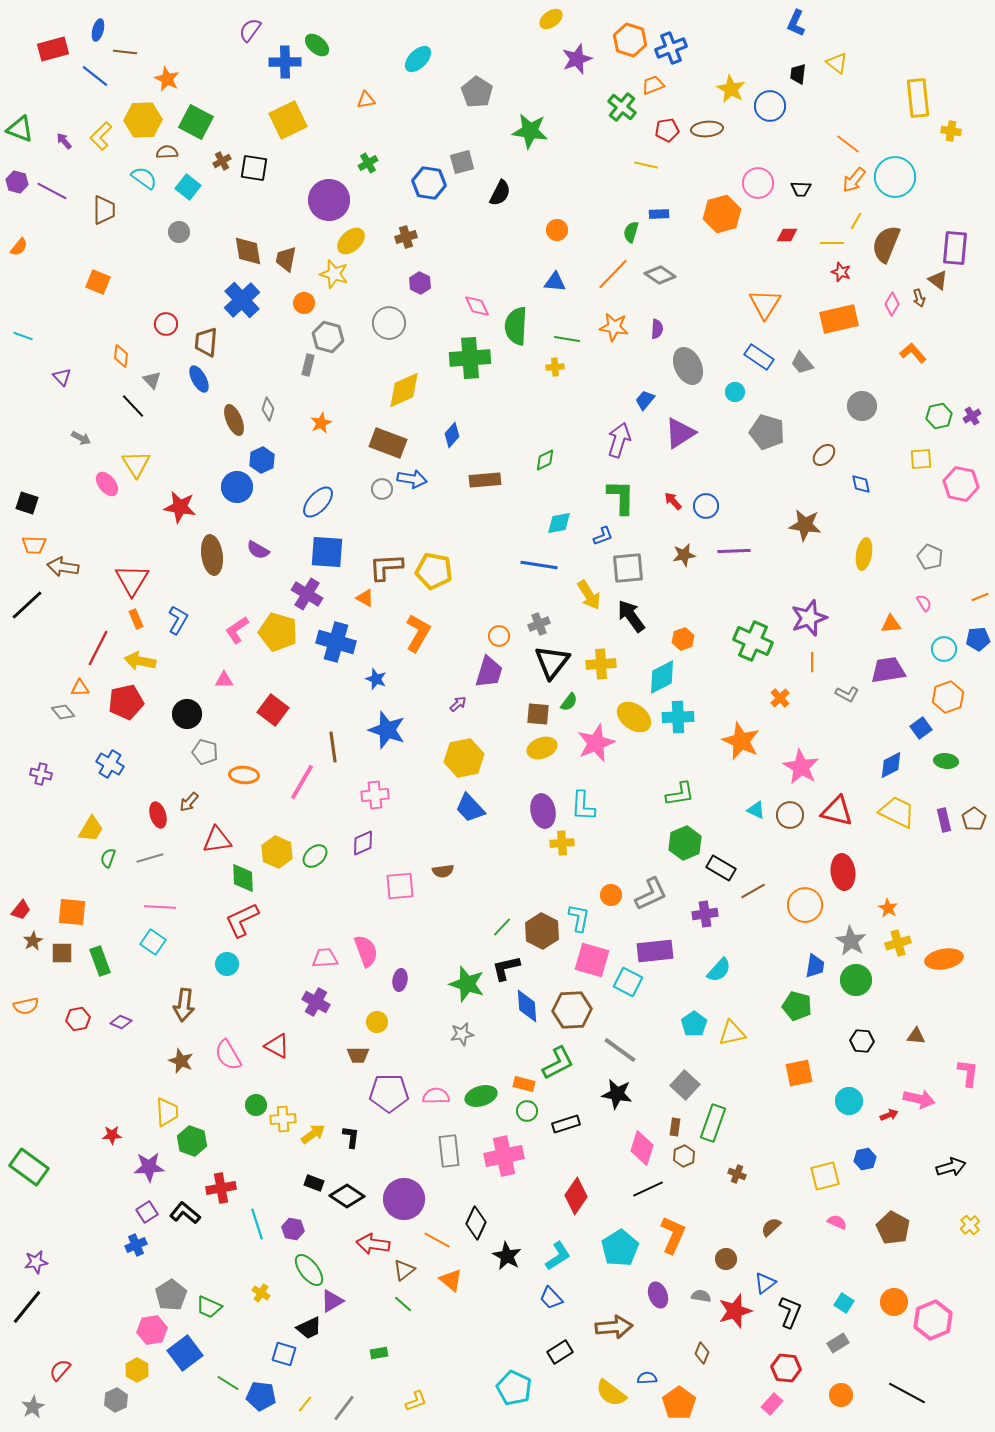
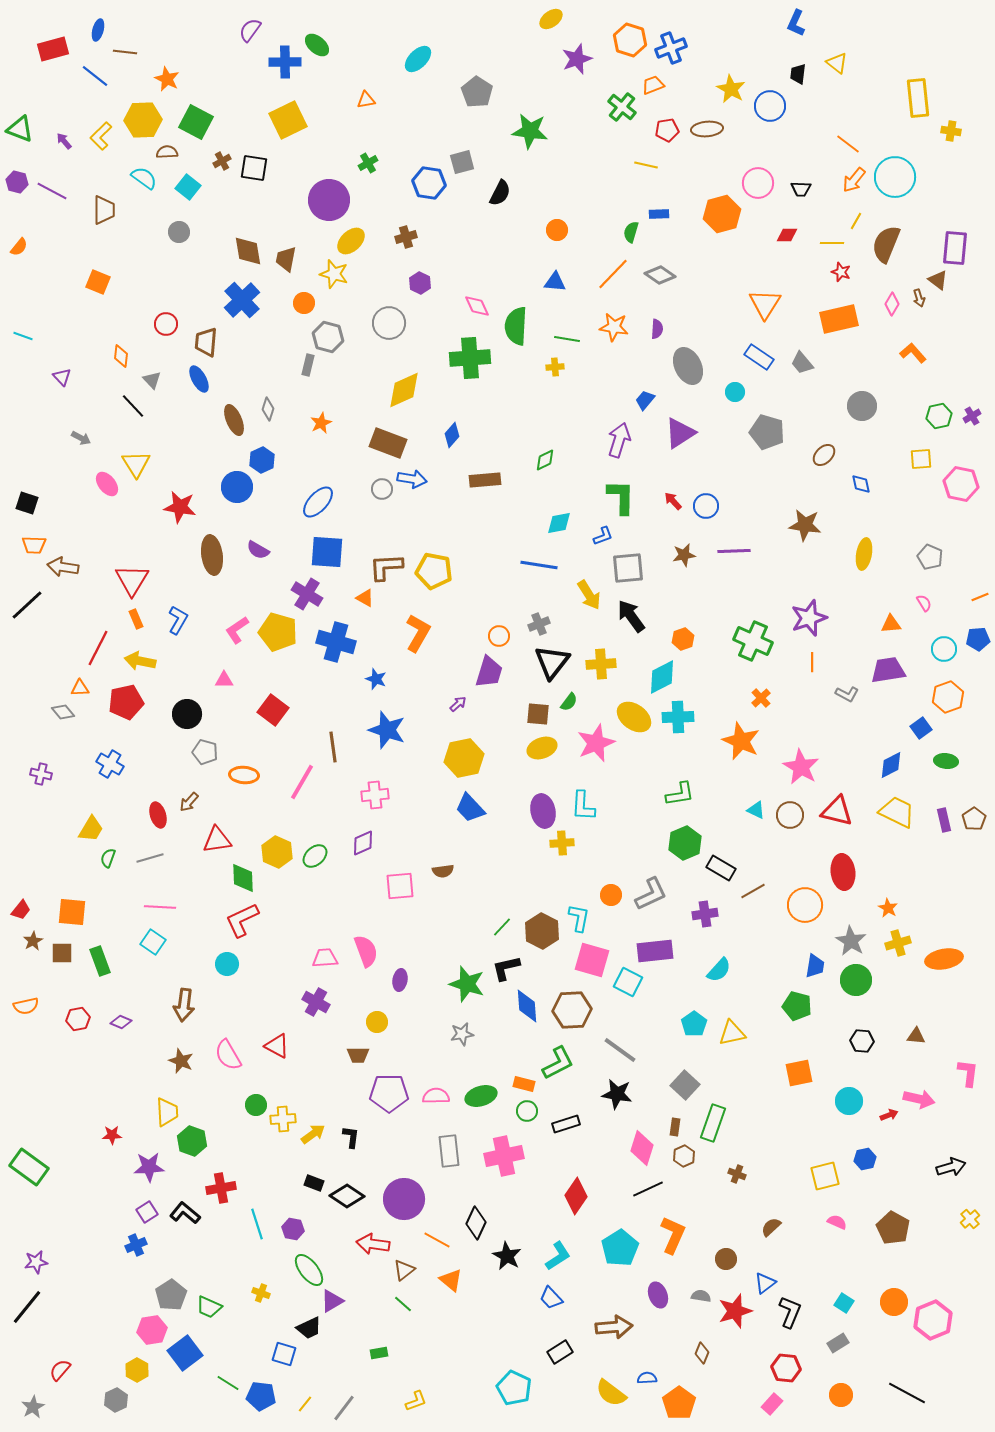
orange cross at (780, 698): moved 19 px left
yellow cross at (970, 1225): moved 6 px up
yellow cross at (261, 1293): rotated 12 degrees counterclockwise
